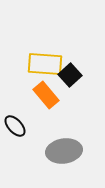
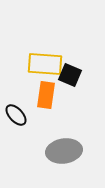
black square: rotated 25 degrees counterclockwise
orange rectangle: rotated 48 degrees clockwise
black ellipse: moved 1 px right, 11 px up
